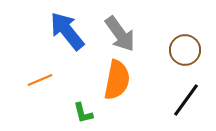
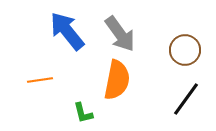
orange line: rotated 15 degrees clockwise
black line: moved 1 px up
